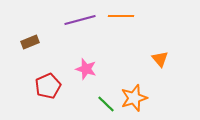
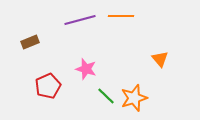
green line: moved 8 px up
